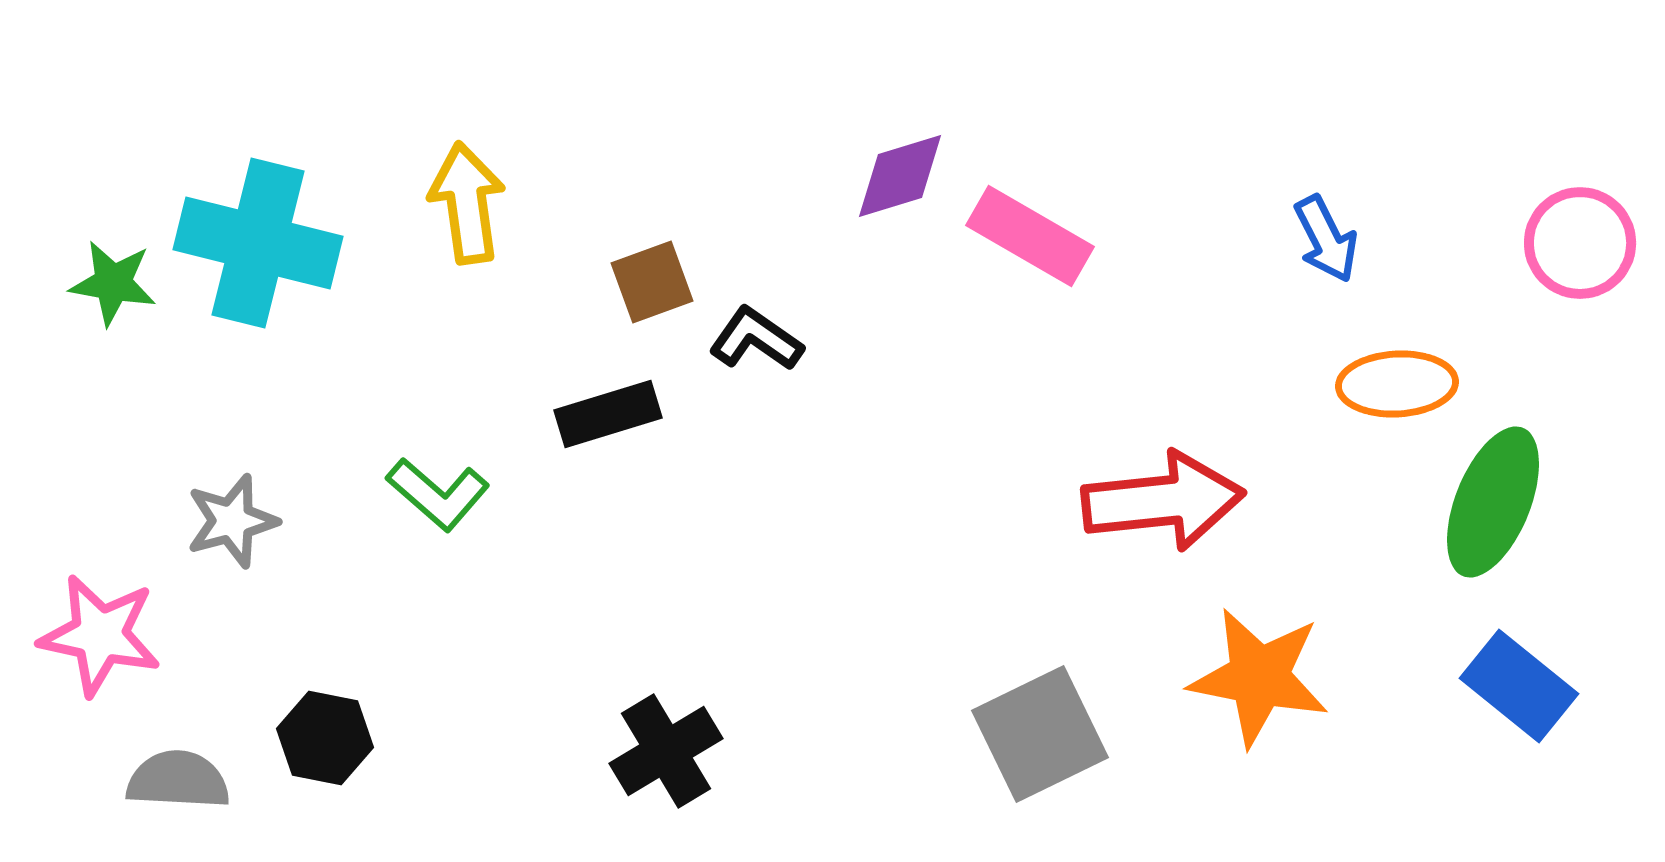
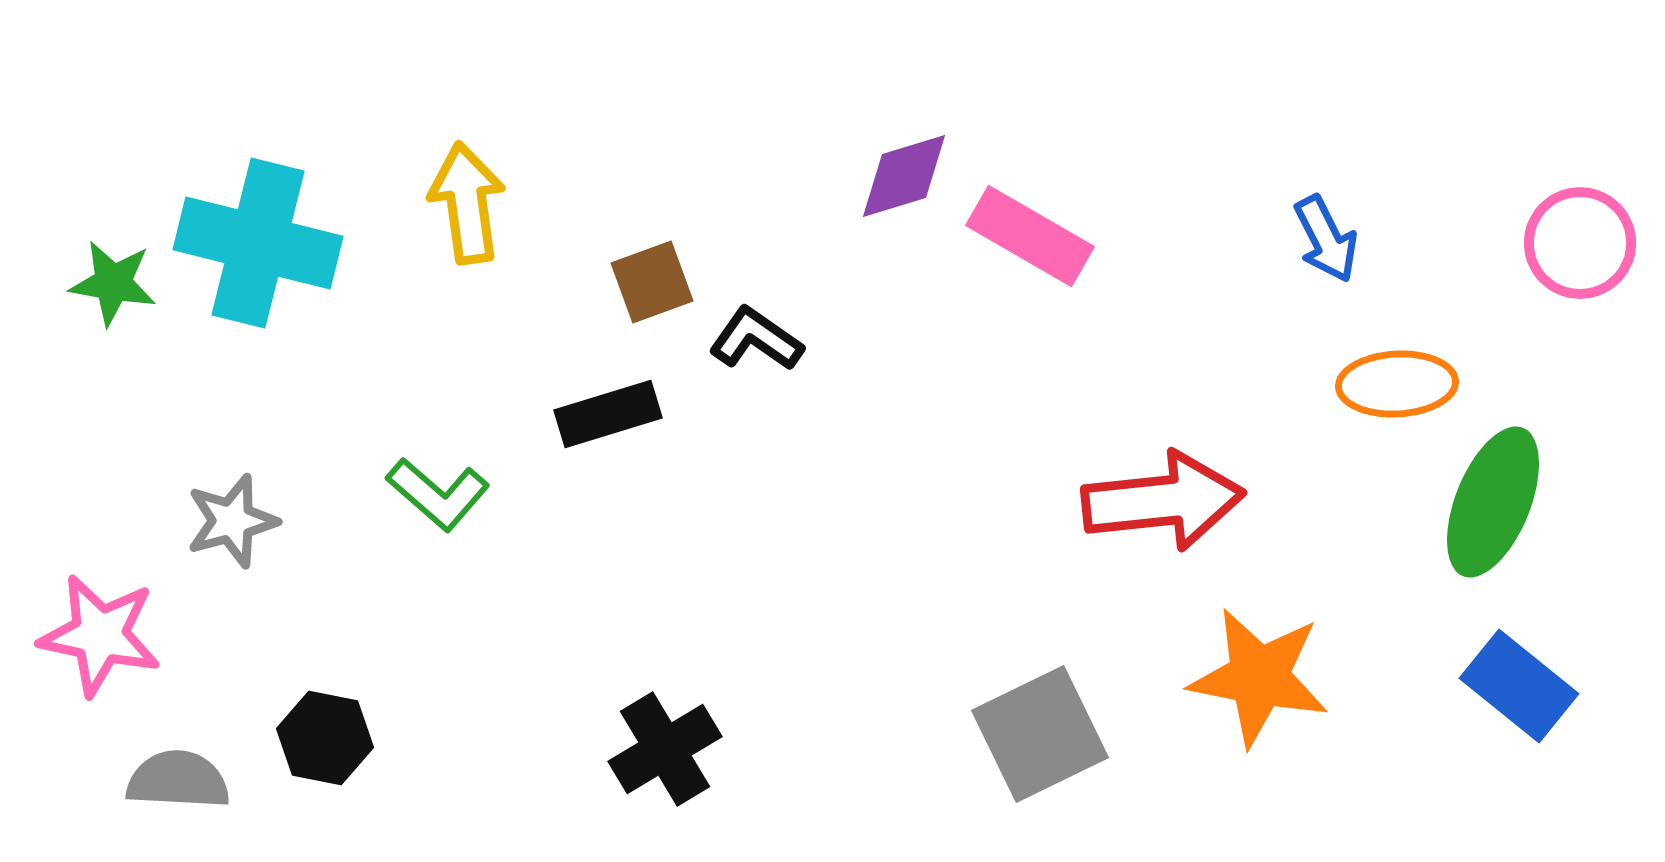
purple diamond: moved 4 px right
black cross: moved 1 px left, 2 px up
